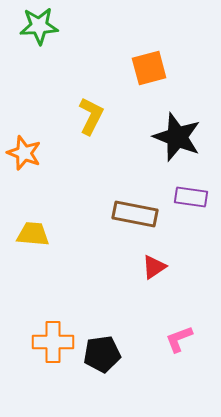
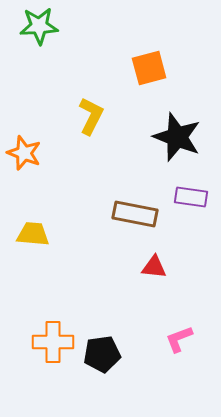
red triangle: rotated 40 degrees clockwise
